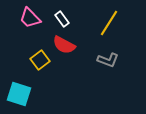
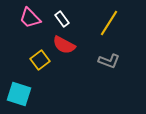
gray L-shape: moved 1 px right, 1 px down
